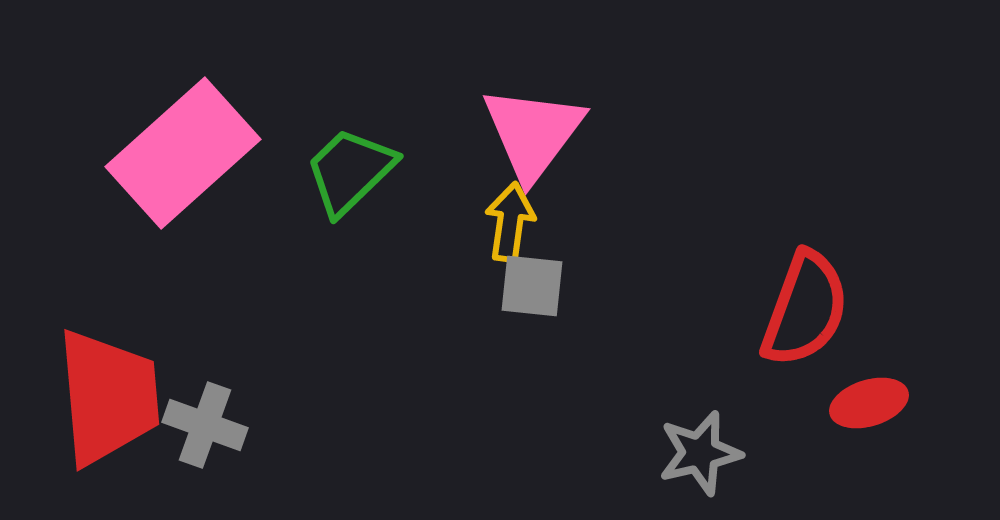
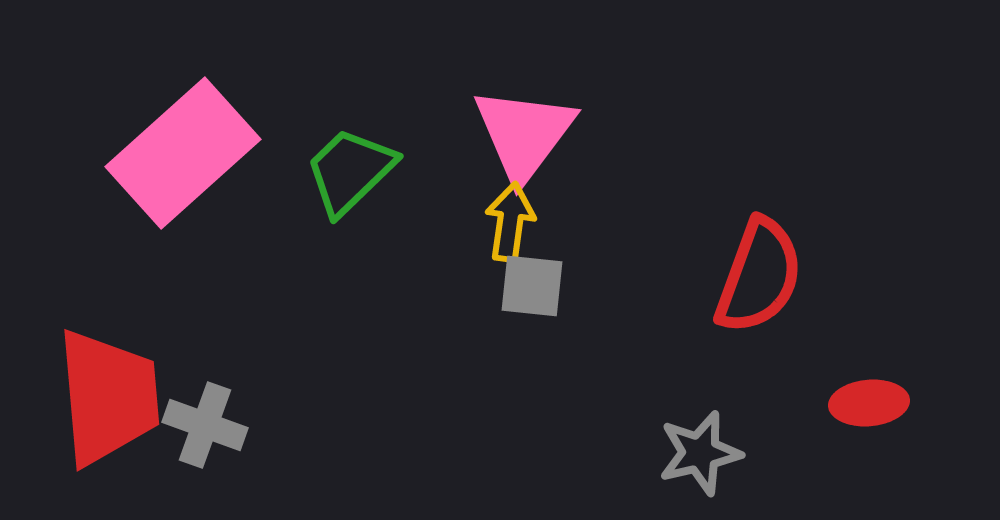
pink triangle: moved 9 px left, 1 px down
red semicircle: moved 46 px left, 33 px up
red ellipse: rotated 12 degrees clockwise
